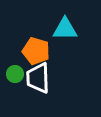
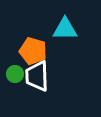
orange pentagon: moved 3 px left
white trapezoid: moved 1 px left, 2 px up
